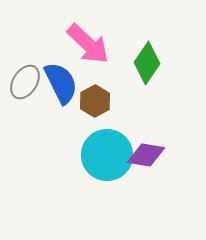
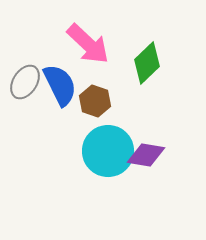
green diamond: rotated 12 degrees clockwise
blue semicircle: moved 1 px left, 2 px down
brown hexagon: rotated 12 degrees counterclockwise
cyan circle: moved 1 px right, 4 px up
